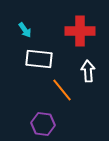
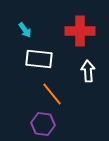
orange line: moved 10 px left, 4 px down
